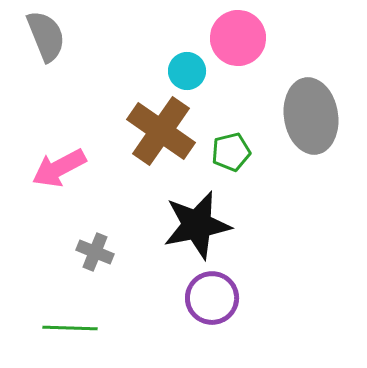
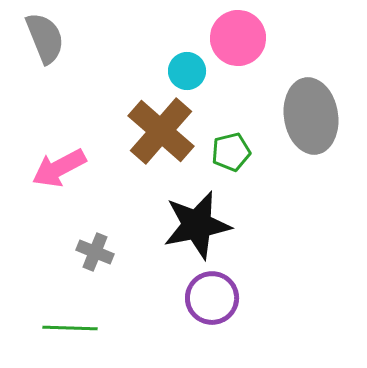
gray semicircle: moved 1 px left, 2 px down
brown cross: rotated 6 degrees clockwise
